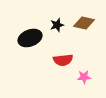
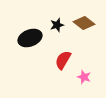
brown diamond: rotated 25 degrees clockwise
red semicircle: rotated 126 degrees clockwise
pink star: rotated 24 degrees clockwise
